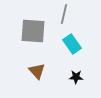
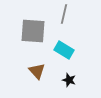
cyan rectangle: moved 8 px left, 6 px down; rotated 24 degrees counterclockwise
black star: moved 7 px left, 3 px down; rotated 16 degrees clockwise
